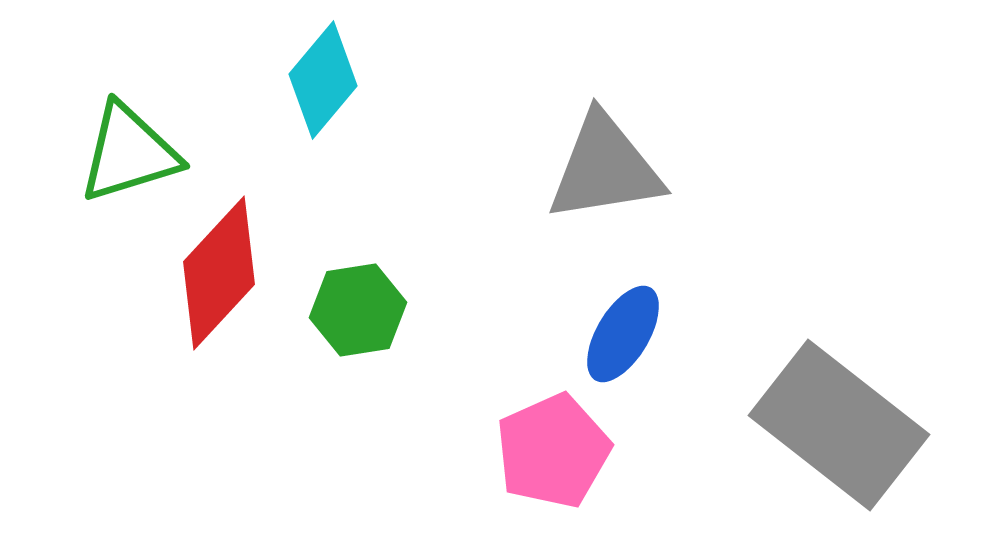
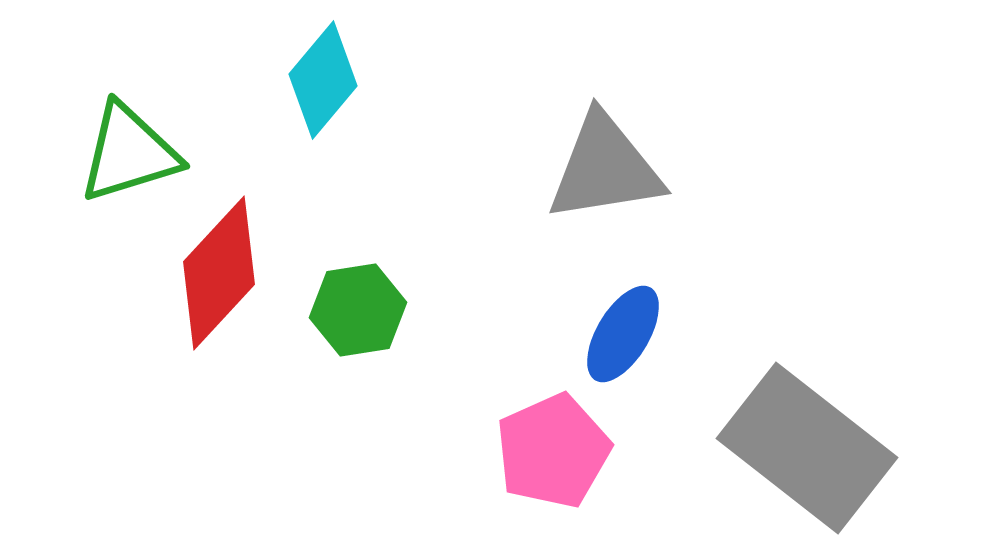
gray rectangle: moved 32 px left, 23 px down
